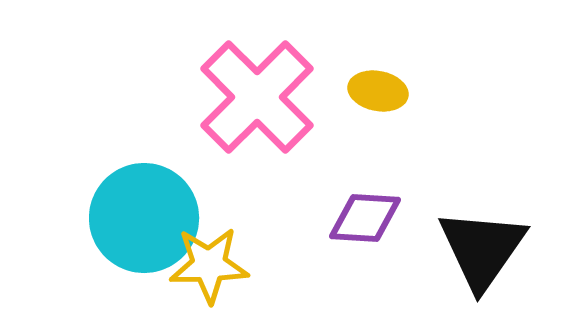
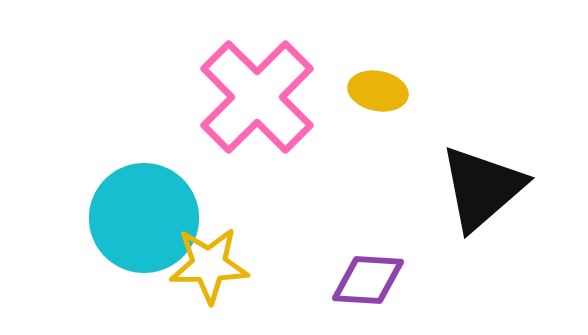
purple diamond: moved 3 px right, 62 px down
black triangle: moved 61 px up; rotated 14 degrees clockwise
